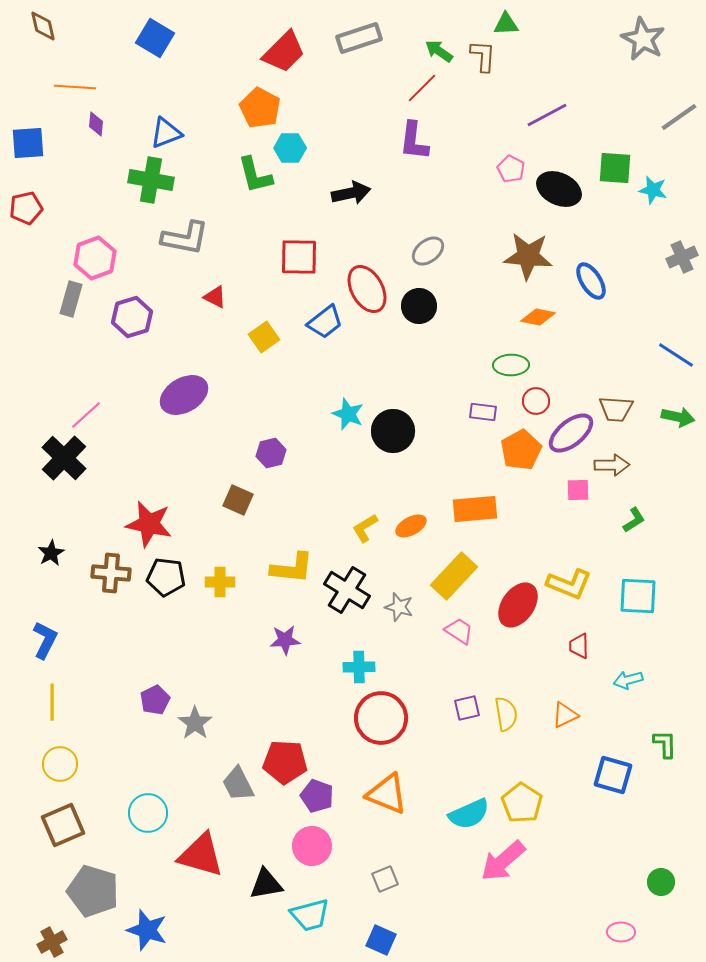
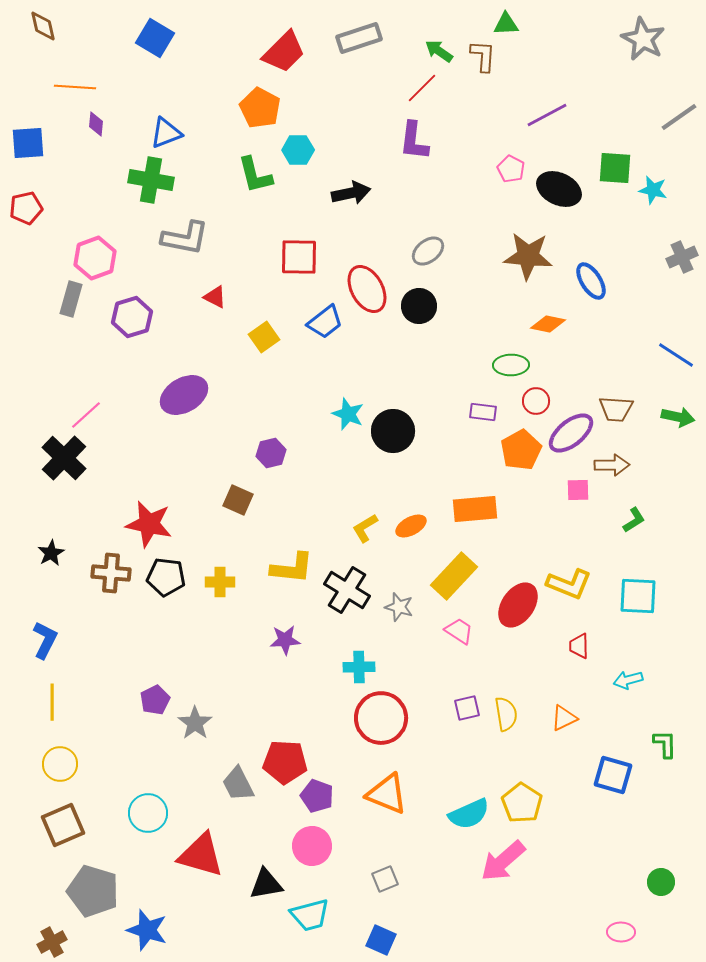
cyan hexagon at (290, 148): moved 8 px right, 2 px down
orange diamond at (538, 317): moved 10 px right, 7 px down
orange triangle at (565, 715): moved 1 px left, 3 px down
